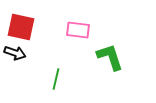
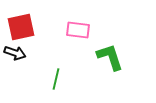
red square: rotated 24 degrees counterclockwise
